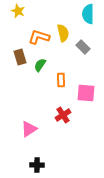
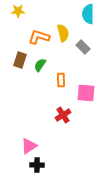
yellow star: rotated 24 degrees counterclockwise
brown rectangle: moved 3 px down; rotated 35 degrees clockwise
pink triangle: moved 17 px down
